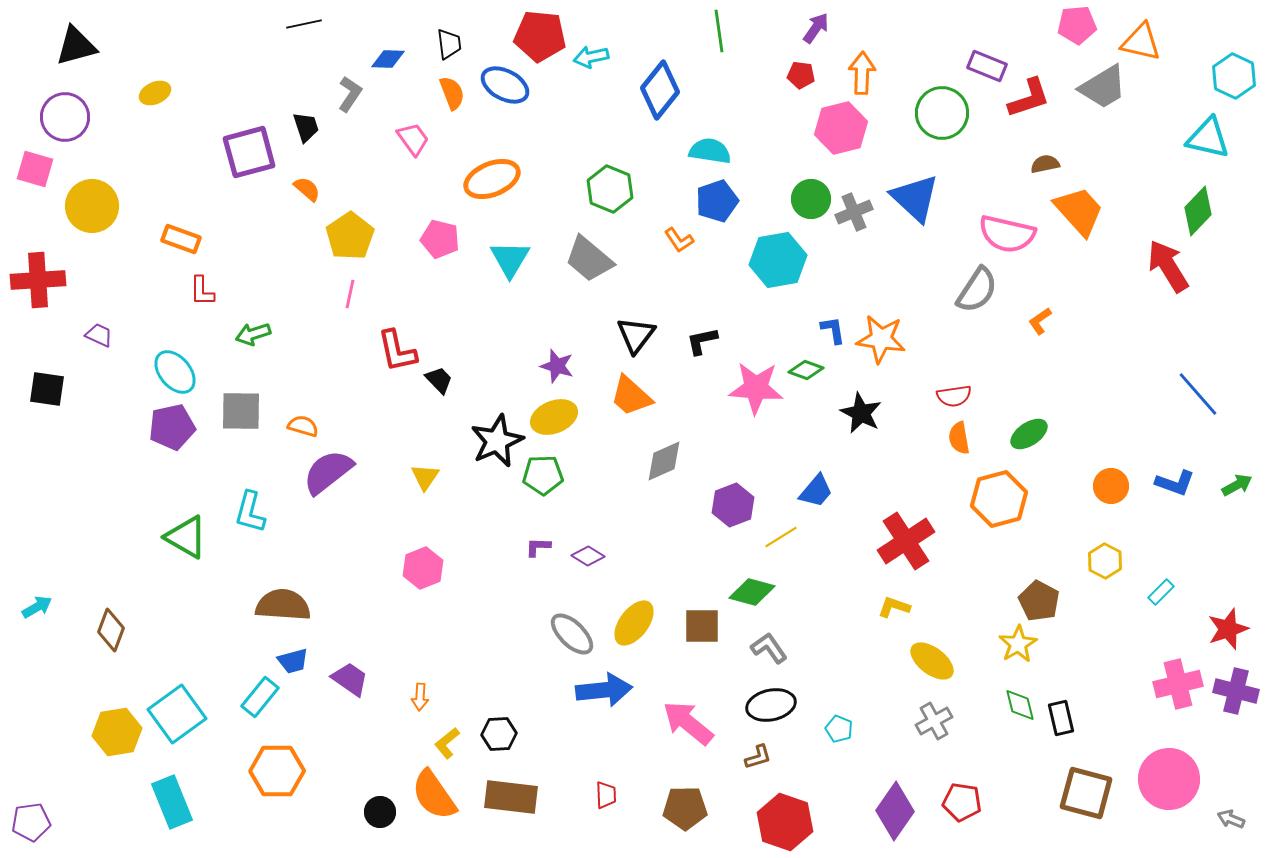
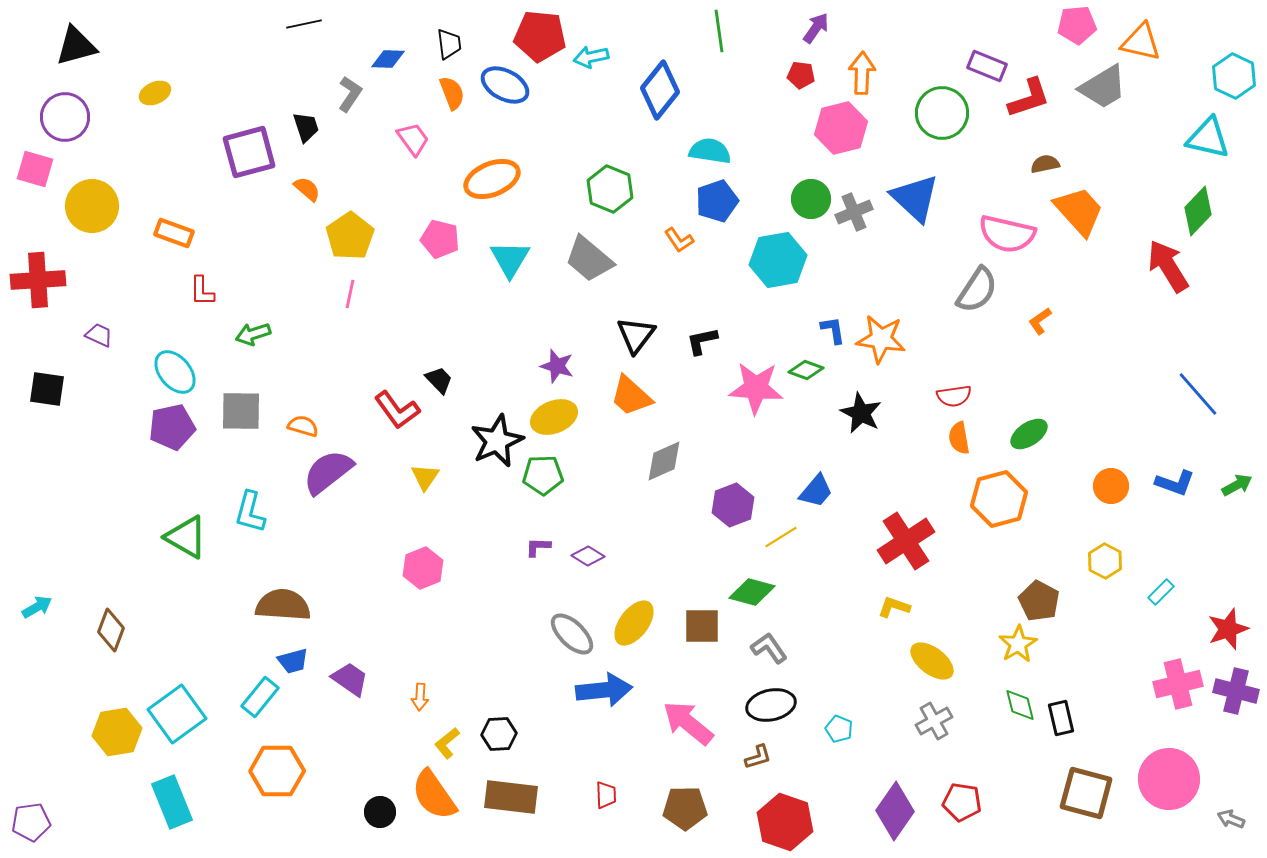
orange rectangle at (181, 239): moved 7 px left, 6 px up
red L-shape at (397, 351): moved 59 px down; rotated 24 degrees counterclockwise
